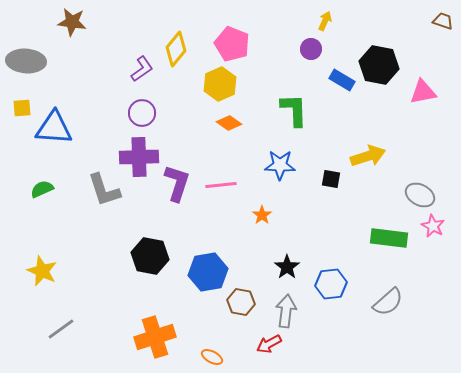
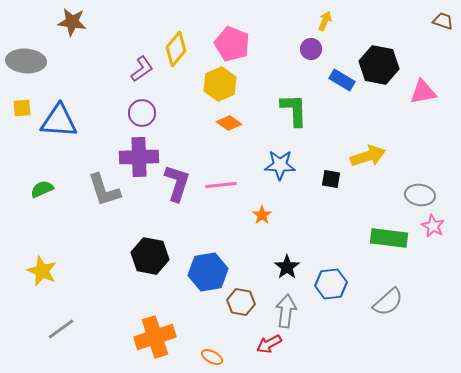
blue triangle at (54, 128): moved 5 px right, 7 px up
gray ellipse at (420, 195): rotated 20 degrees counterclockwise
